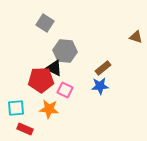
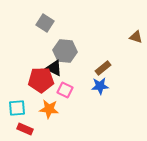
cyan square: moved 1 px right
